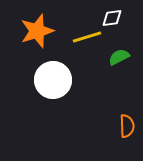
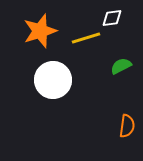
orange star: moved 3 px right
yellow line: moved 1 px left, 1 px down
green semicircle: moved 2 px right, 9 px down
orange semicircle: rotated 10 degrees clockwise
